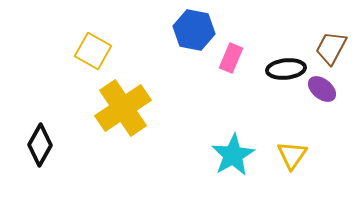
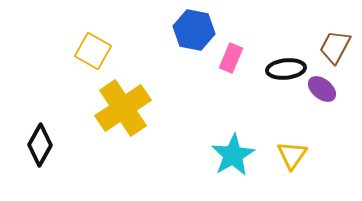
brown trapezoid: moved 4 px right, 1 px up
